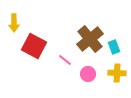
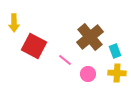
brown cross: moved 2 px up
cyan rectangle: moved 1 px right, 4 px down
